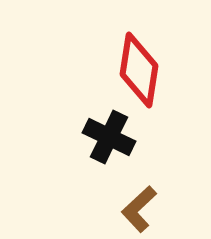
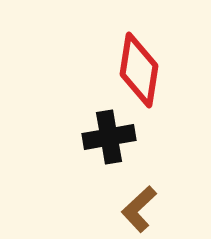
black cross: rotated 36 degrees counterclockwise
